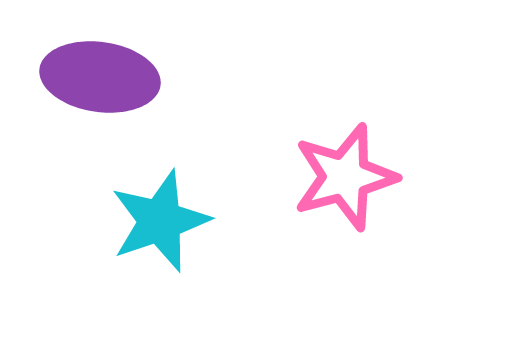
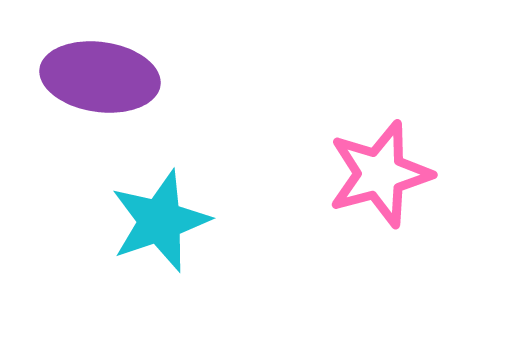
pink star: moved 35 px right, 3 px up
